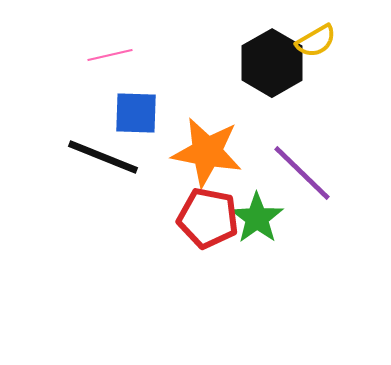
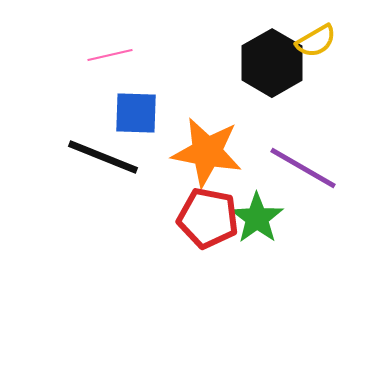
purple line: moved 1 px right, 5 px up; rotated 14 degrees counterclockwise
